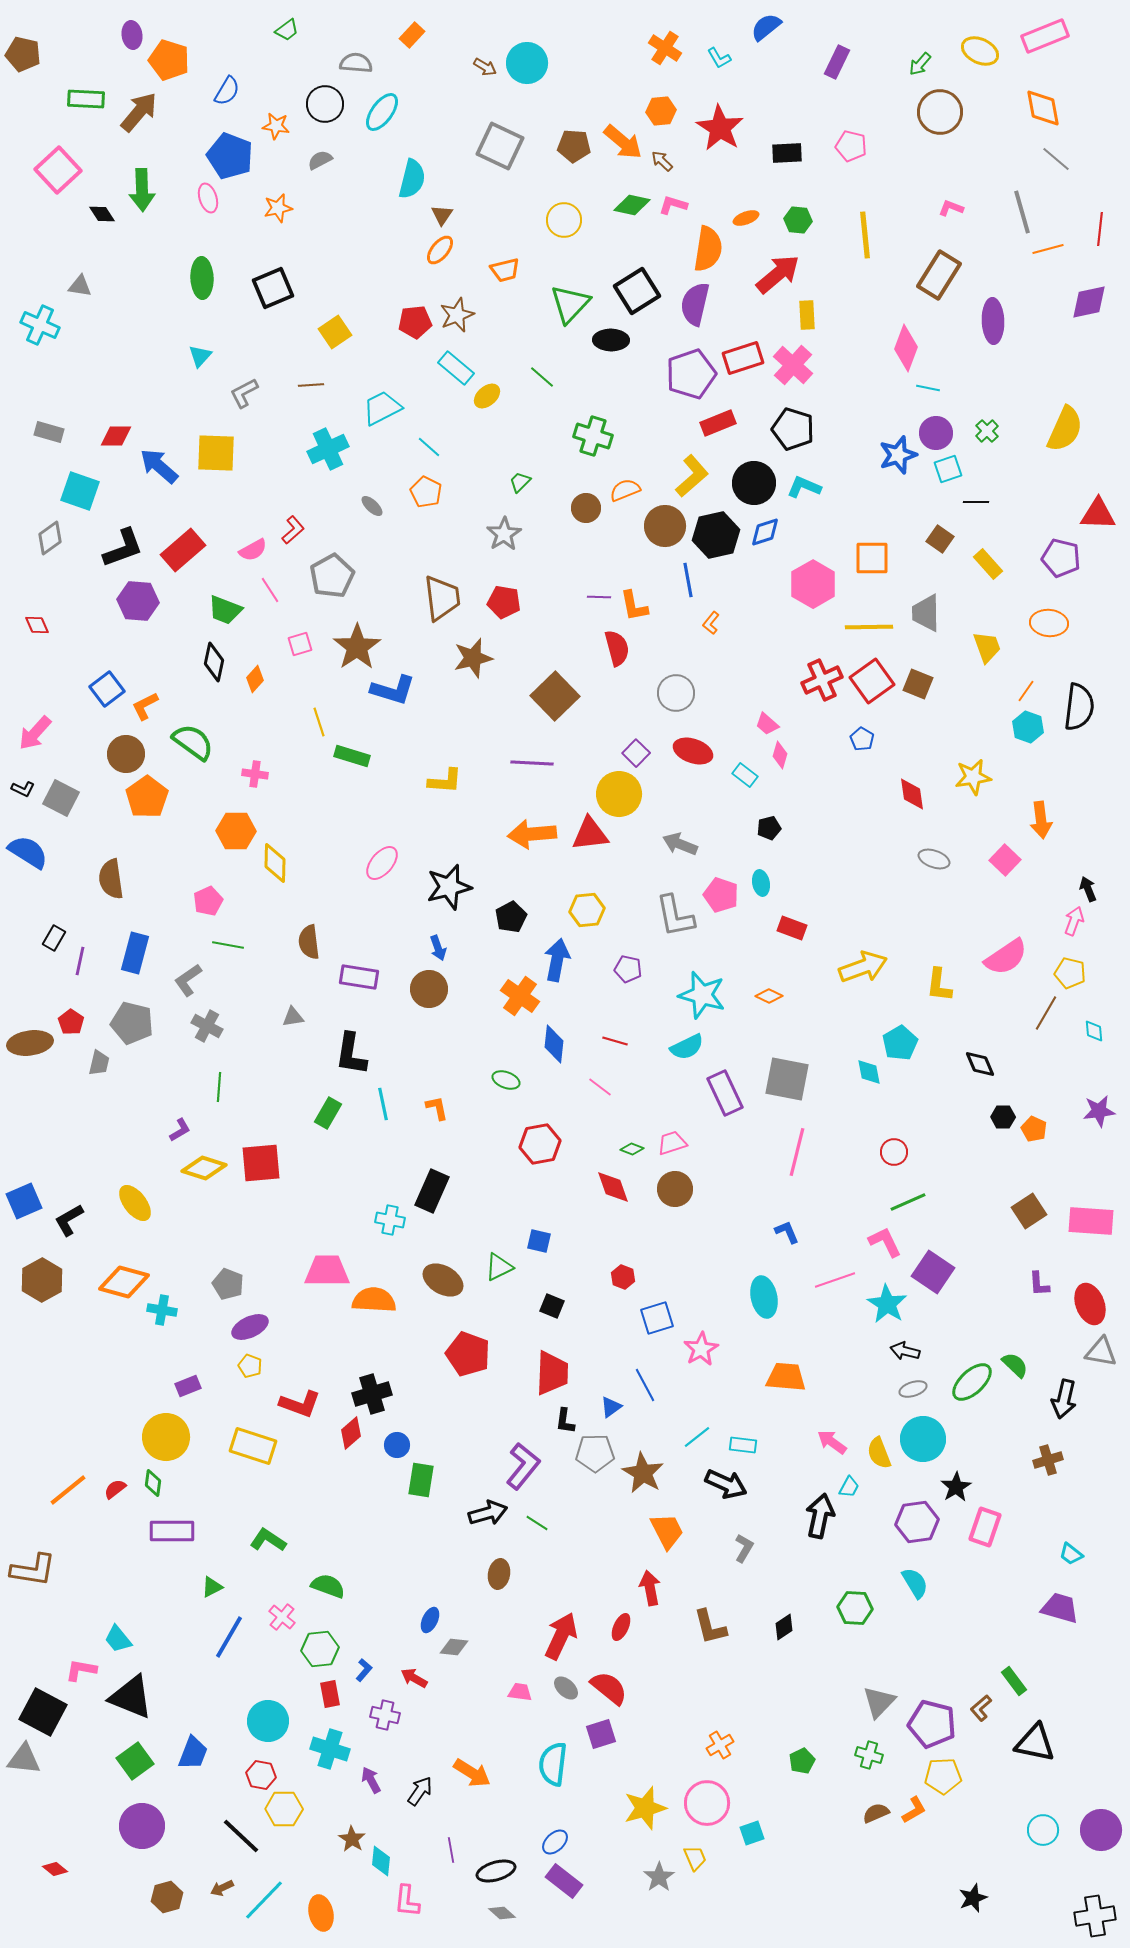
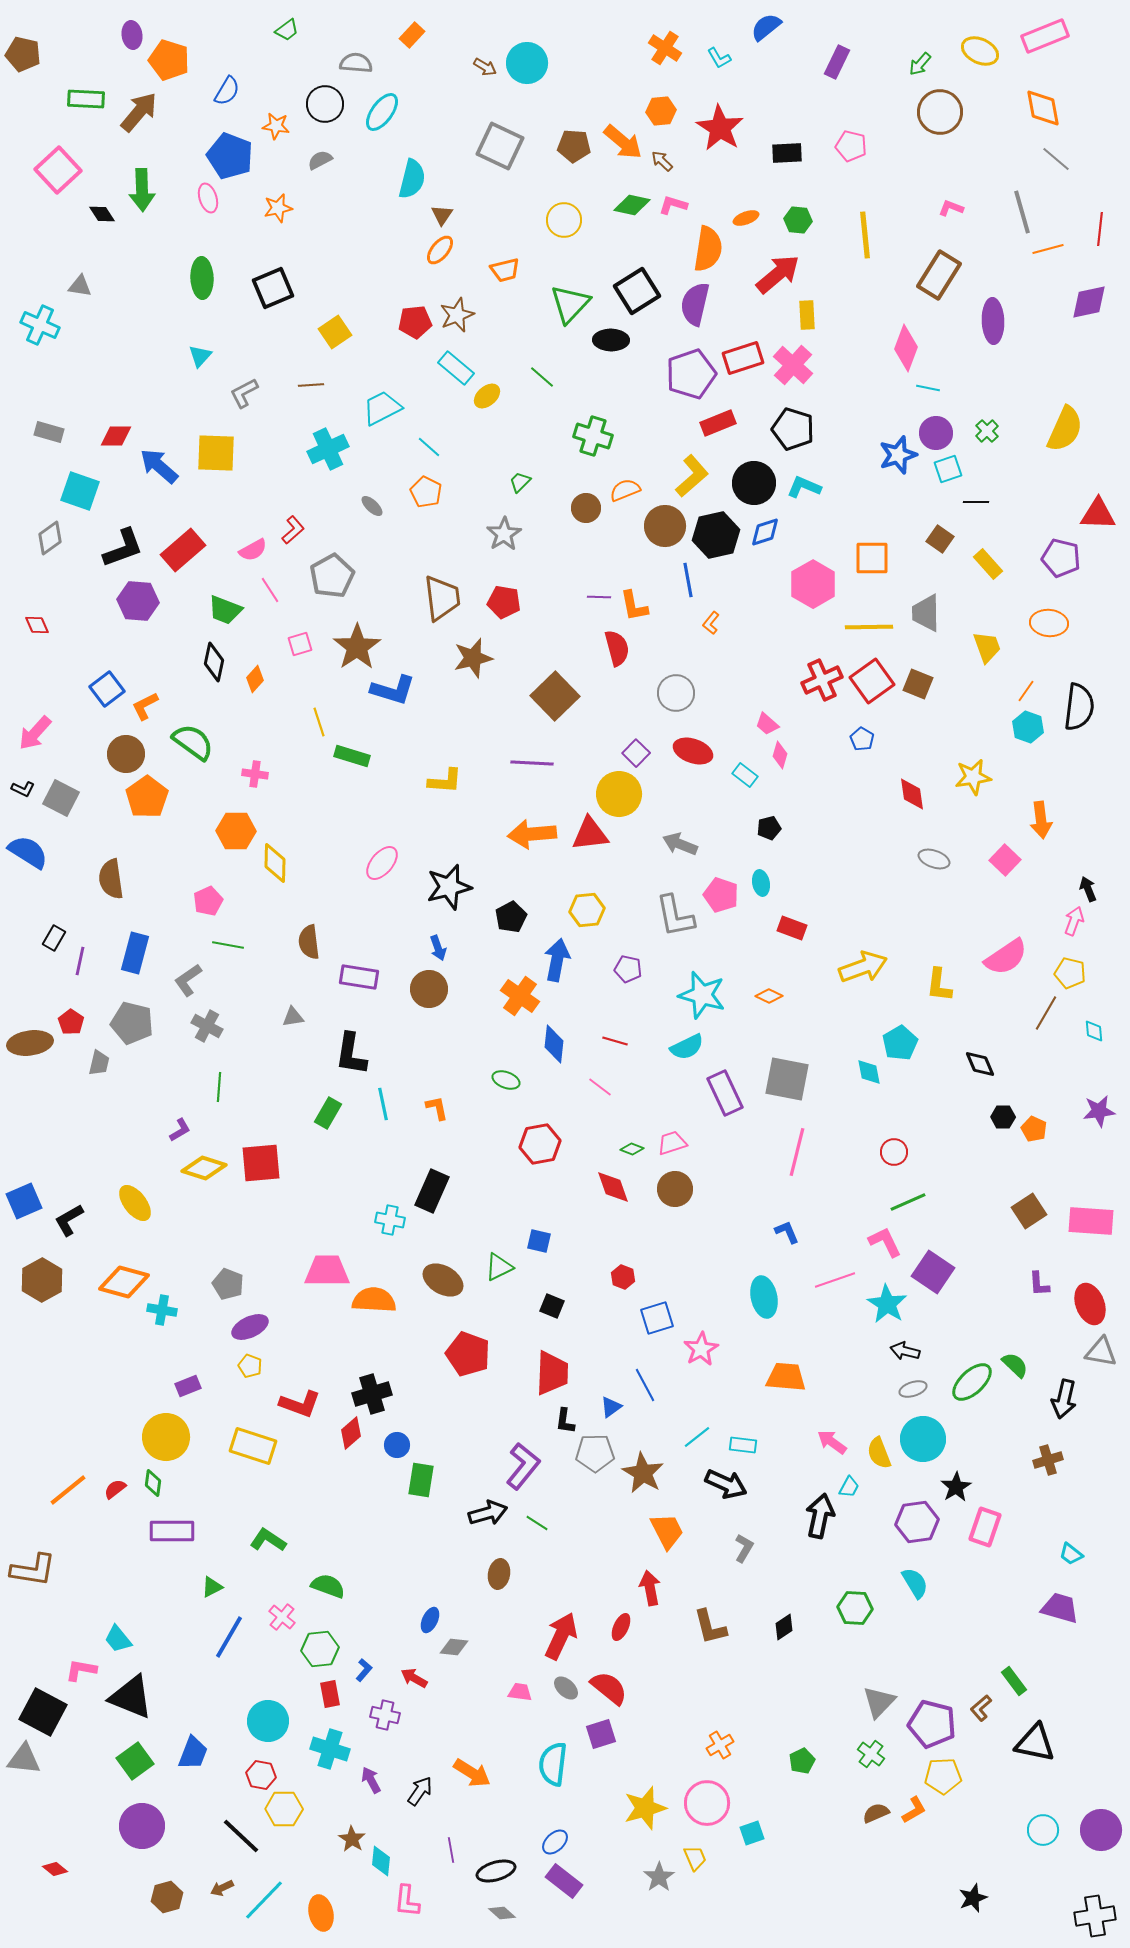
green cross at (869, 1755): moved 2 px right, 1 px up; rotated 20 degrees clockwise
